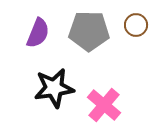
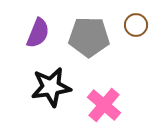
gray pentagon: moved 6 px down
black star: moved 3 px left, 1 px up
